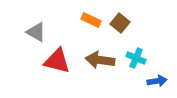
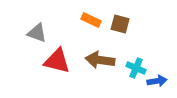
brown square: moved 1 px down; rotated 24 degrees counterclockwise
gray triangle: moved 1 px right, 1 px down; rotated 10 degrees counterclockwise
cyan cross: moved 10 px down
